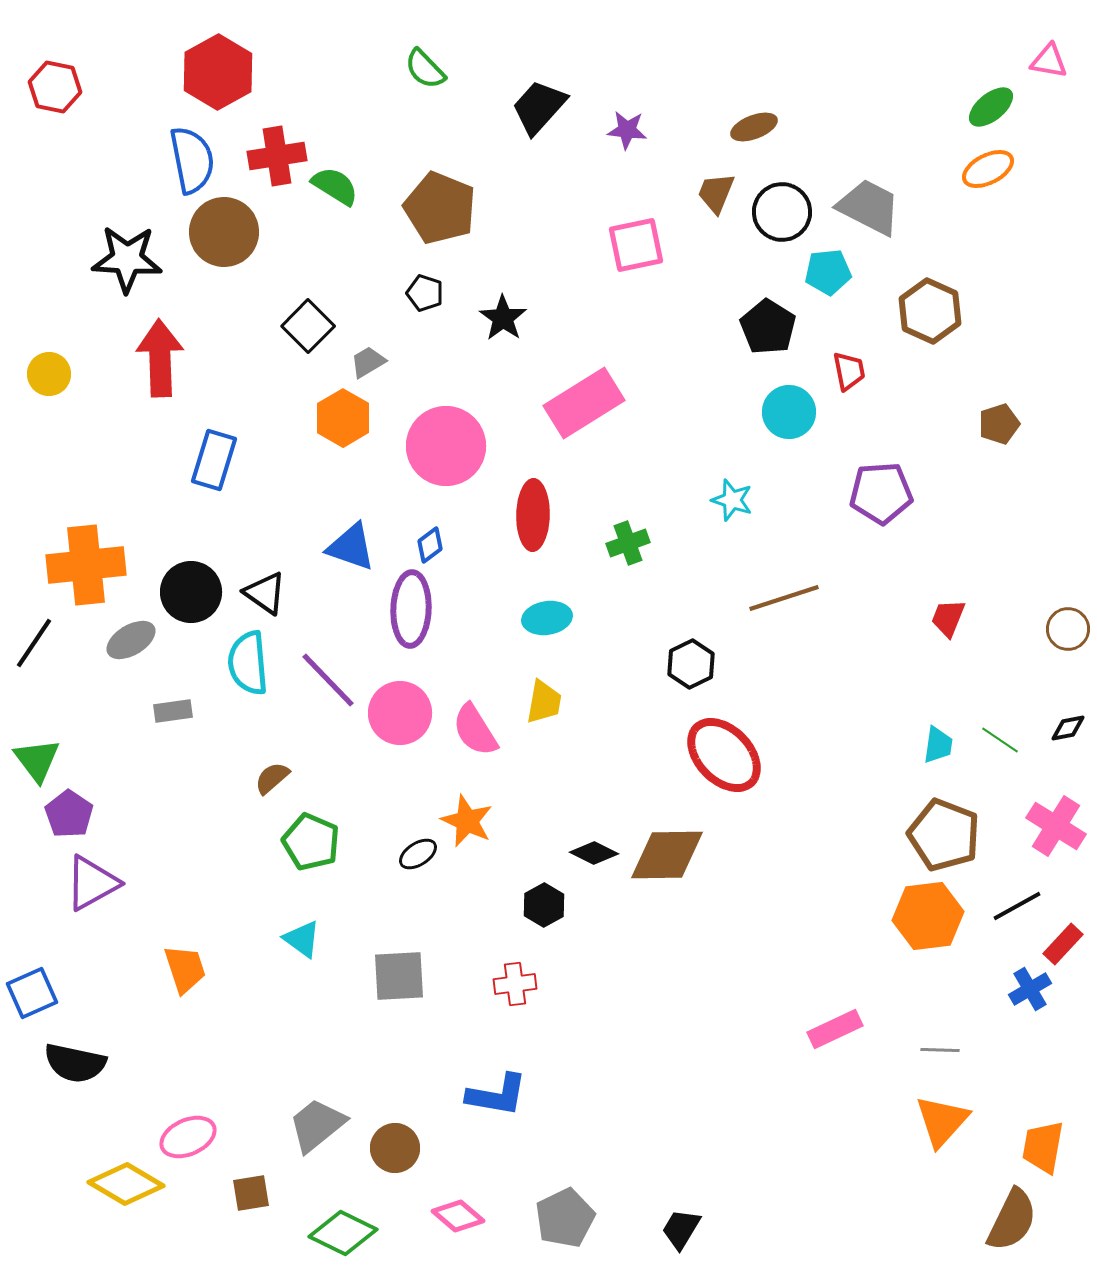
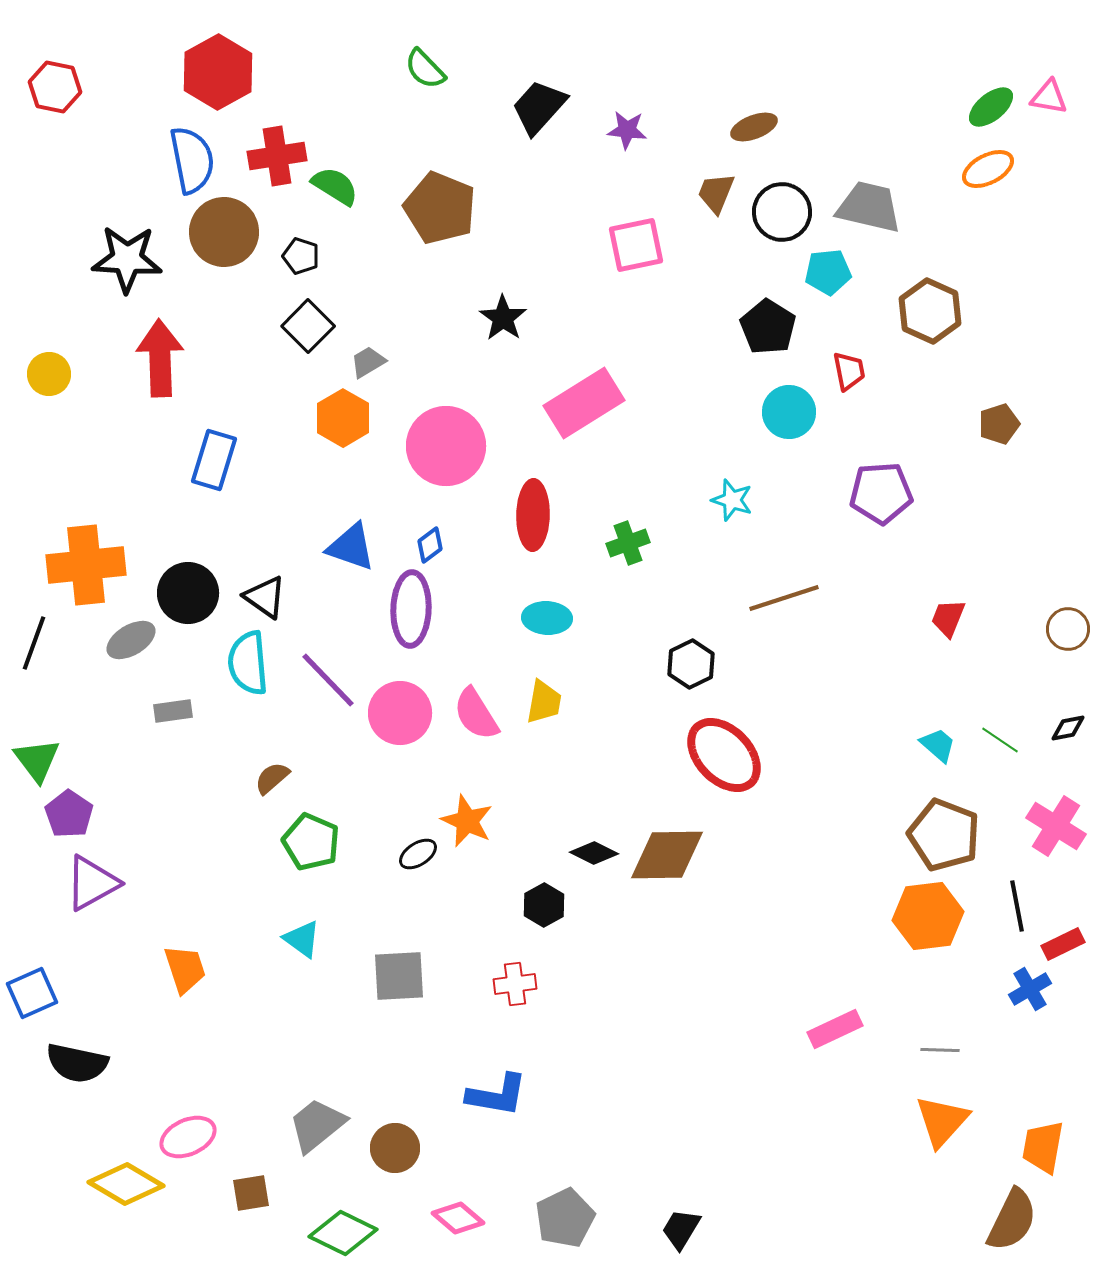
pink triangle at (1049, 61): moved 36 px down
gray trapezoid at (869, 207): rotated 14 degrees counterclockwise
black pentagon at (425, 293): moved 124 px left, 37 px up
black circle at (191, 592): moved 3 px left, 1 px down
black triangle at (265, 593): moved 4 px down
cyan ellipse at (547, 618): rotated 12 degrees clockwise
black line at (34, 643): rotated 14 degrees counterclockwise
pink semicircle at (475, 730): moved 1 px right, 16 px up
cyan trapezoid at (938, 745): rotated 57 degrees counterclockwise
black line at (1017, 906): rotated 72 degrees counterclockwise
red rectangle at (1063, 944): rotated 21 degrees clockwise
black semicircle at (75, 1063): moved 2 px right
pink diamond at (458, 1216): moved 2 px down
